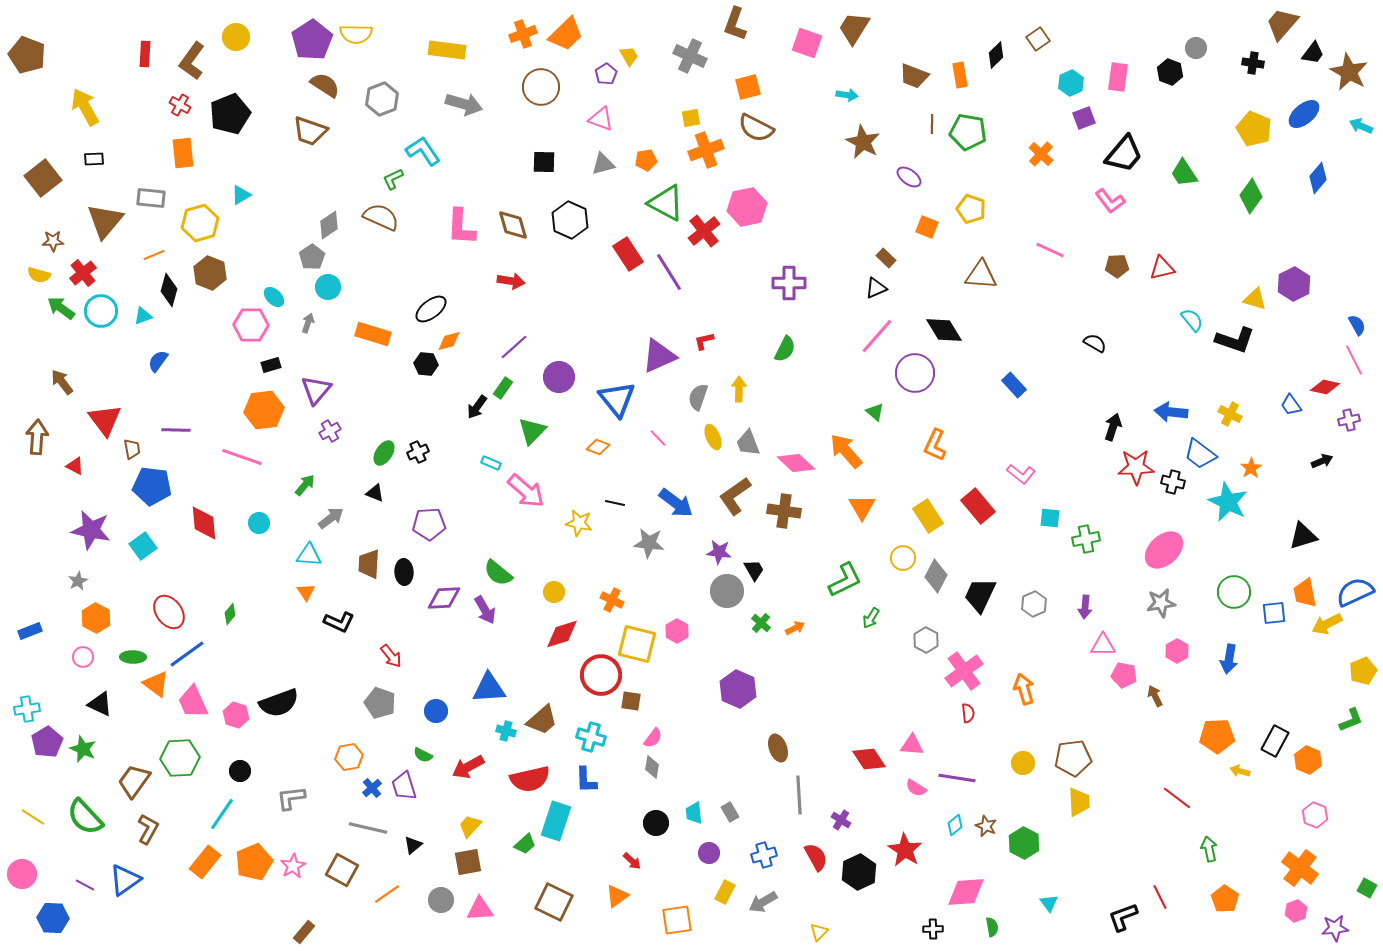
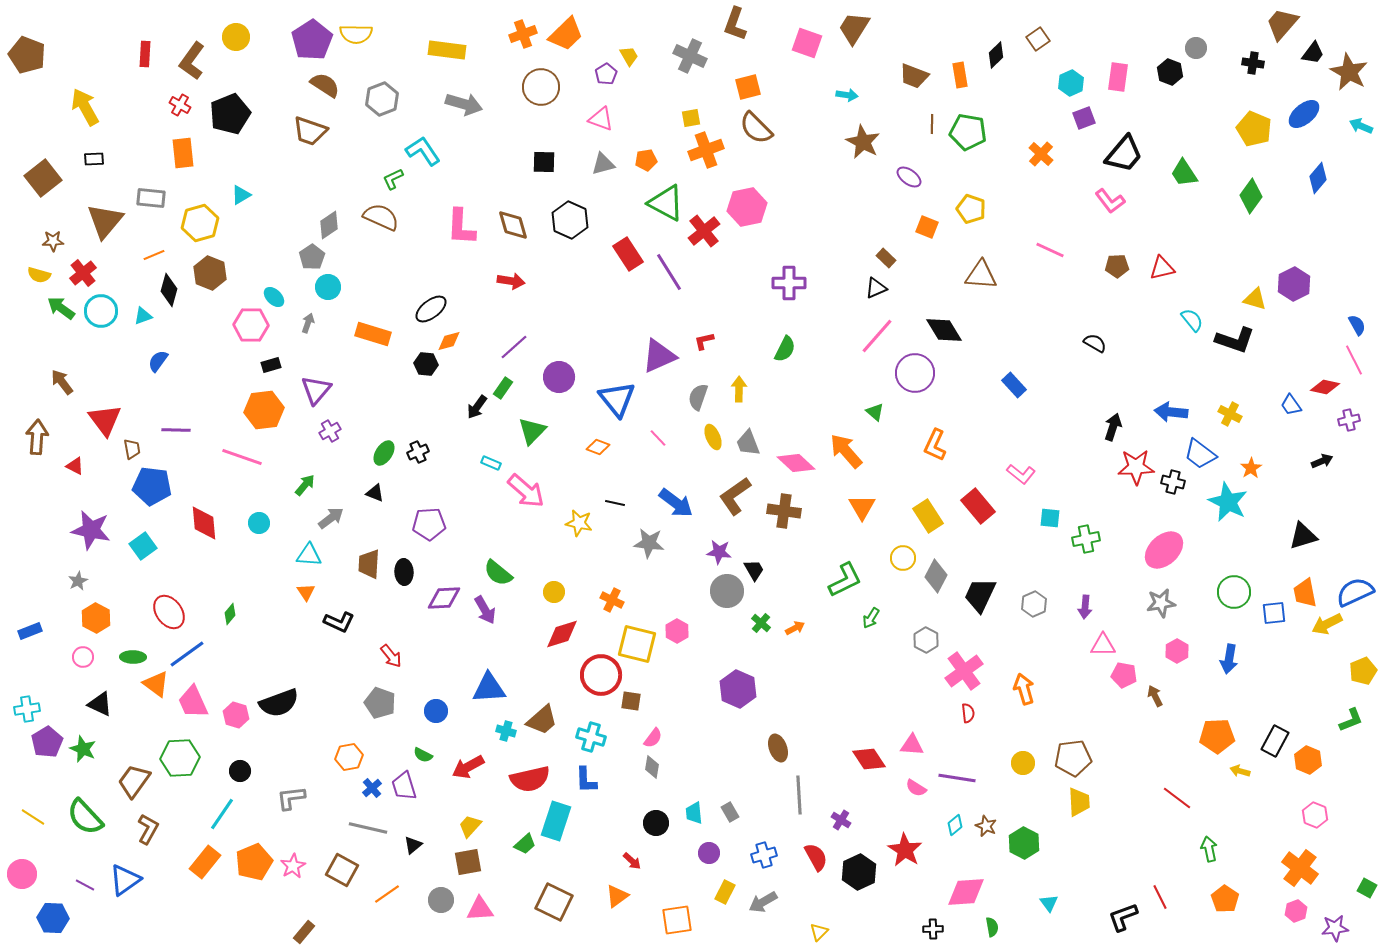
brown semicircle at (756, 128): rotated 18 degrees clockwise
